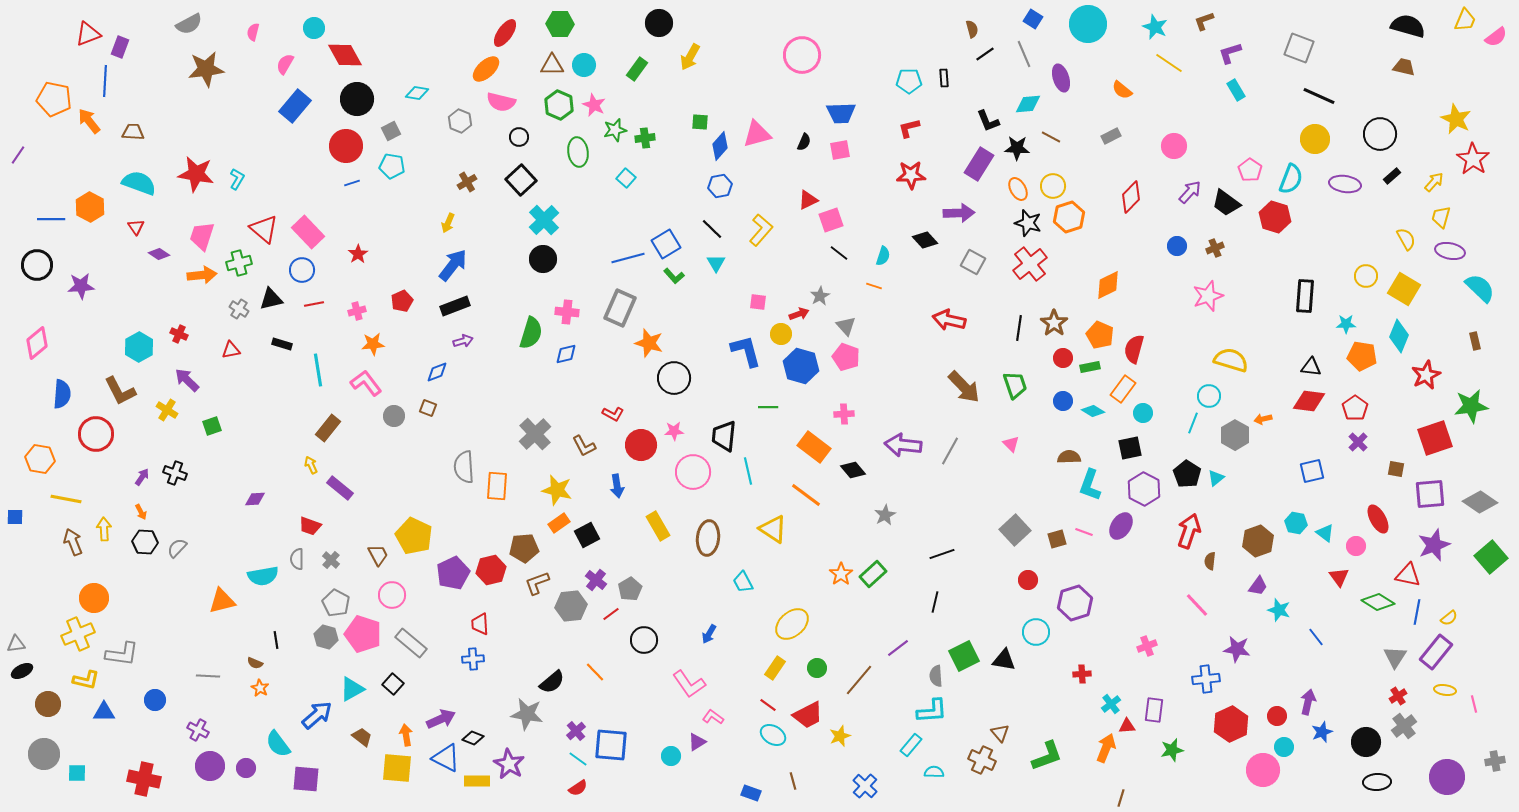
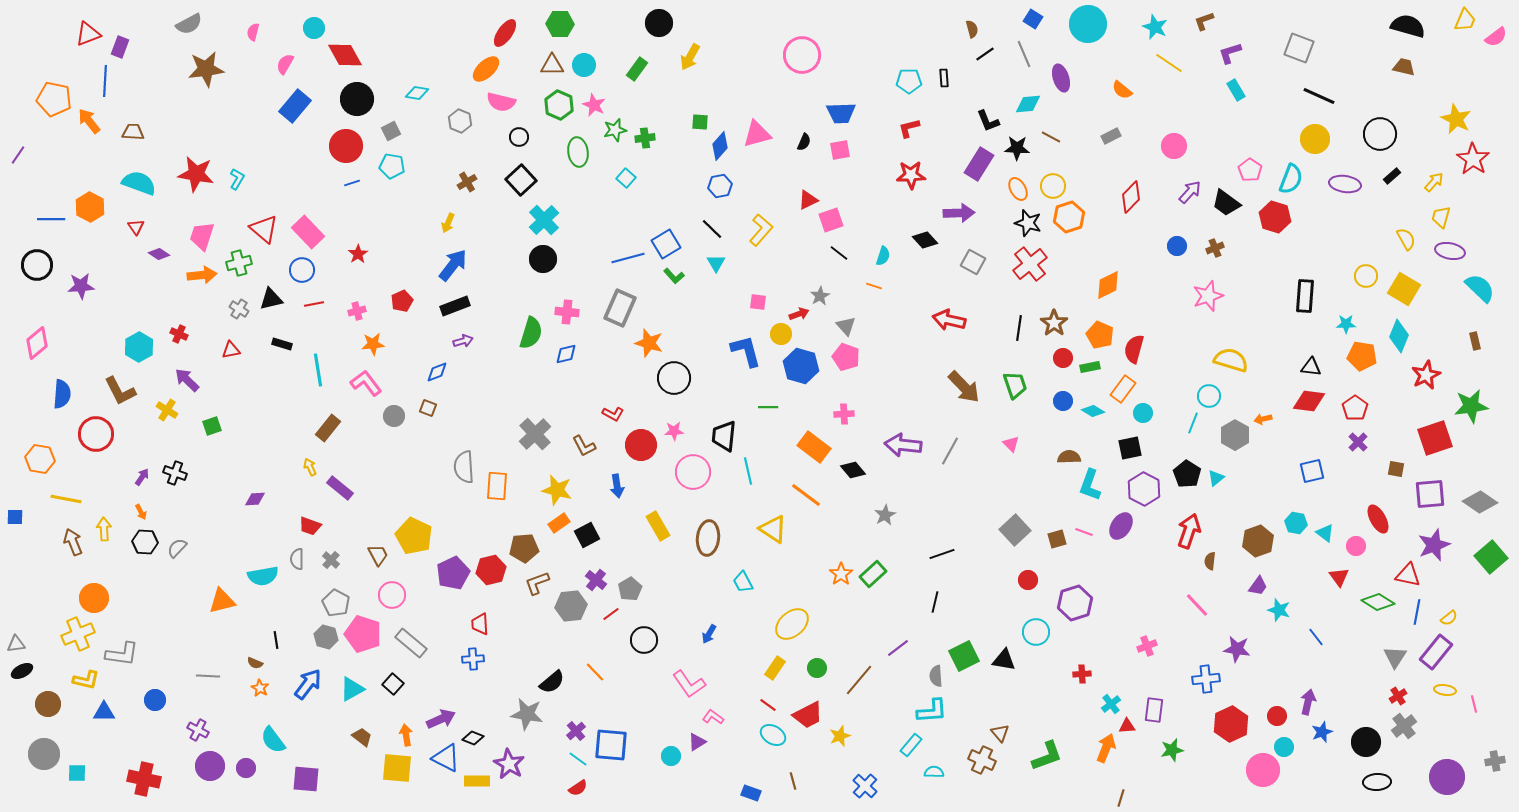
yellow arrow at (311, 465): moved 1 px left, 2 px down
blue arrow at (317, 715): moved 9 px left, 31 px up; rotated 12 degrees counterclockwise
cyan semicircle at (278, 744): moved 5 px left, 4 px up
